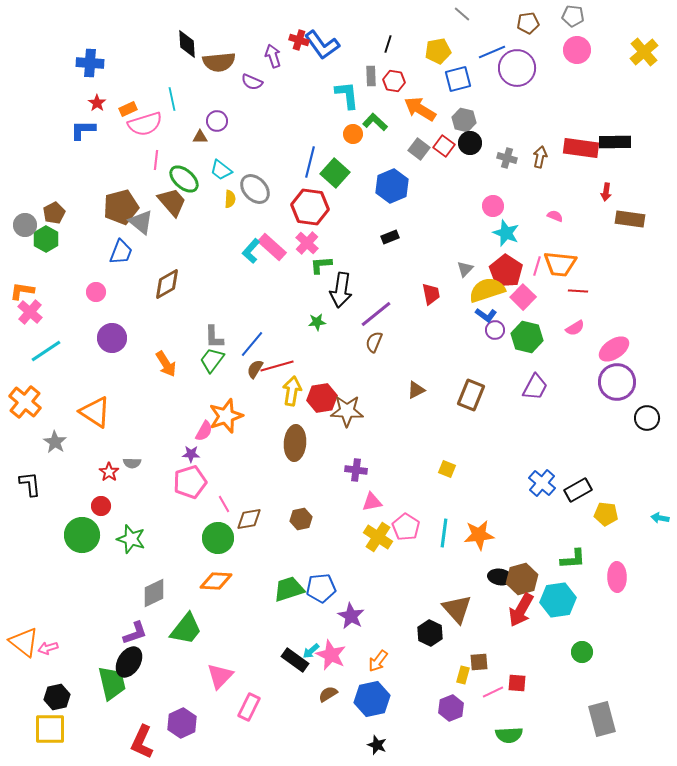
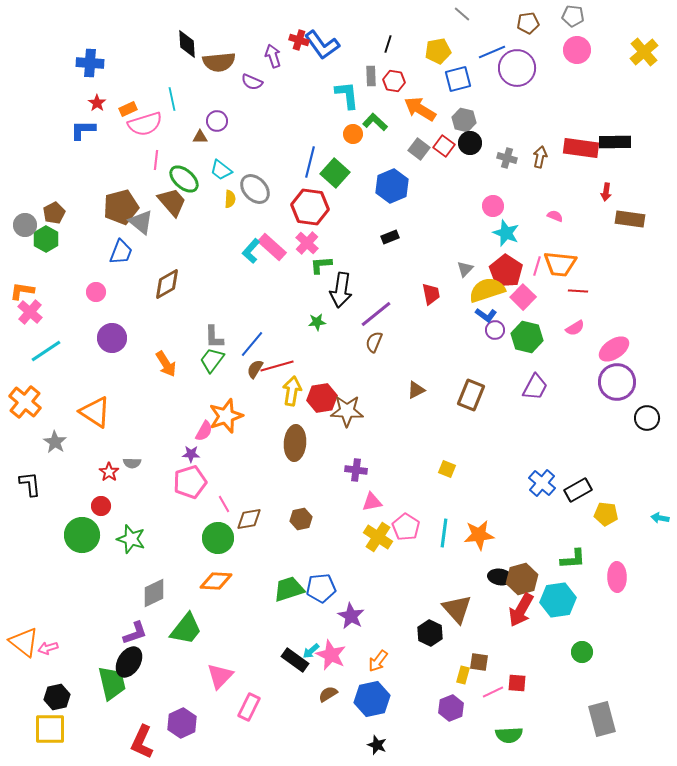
brown square at (479, 662): rotated 12 degrees clockwise
